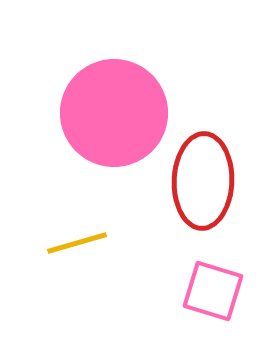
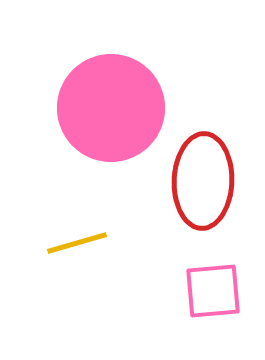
pink circle: moved 3 px left, 5 px up
pink square: rotated 22 degrees counterclockwise
